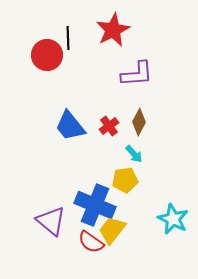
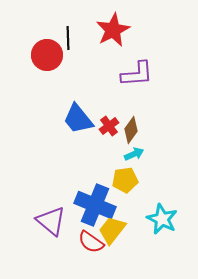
brown diamond: moved 8 px left, 8 px down; rotated 8 degrees clockwise
blue trapezoid: moved 8 px right, 7 px up
cyan arrow: rotated 72 degrees counterclockwise
cyan star: moved 11 px left
